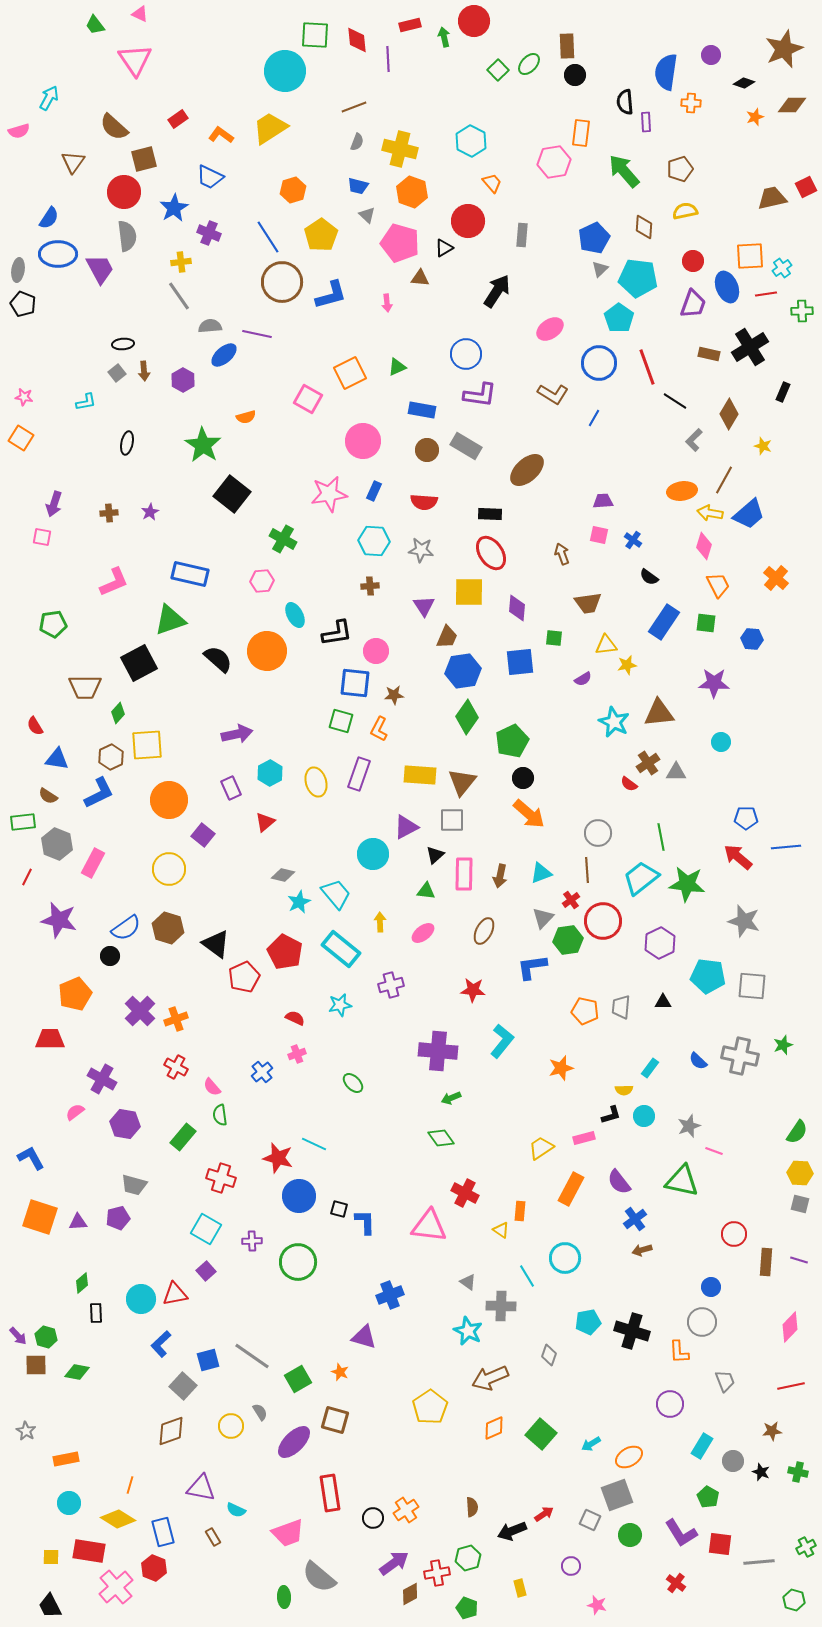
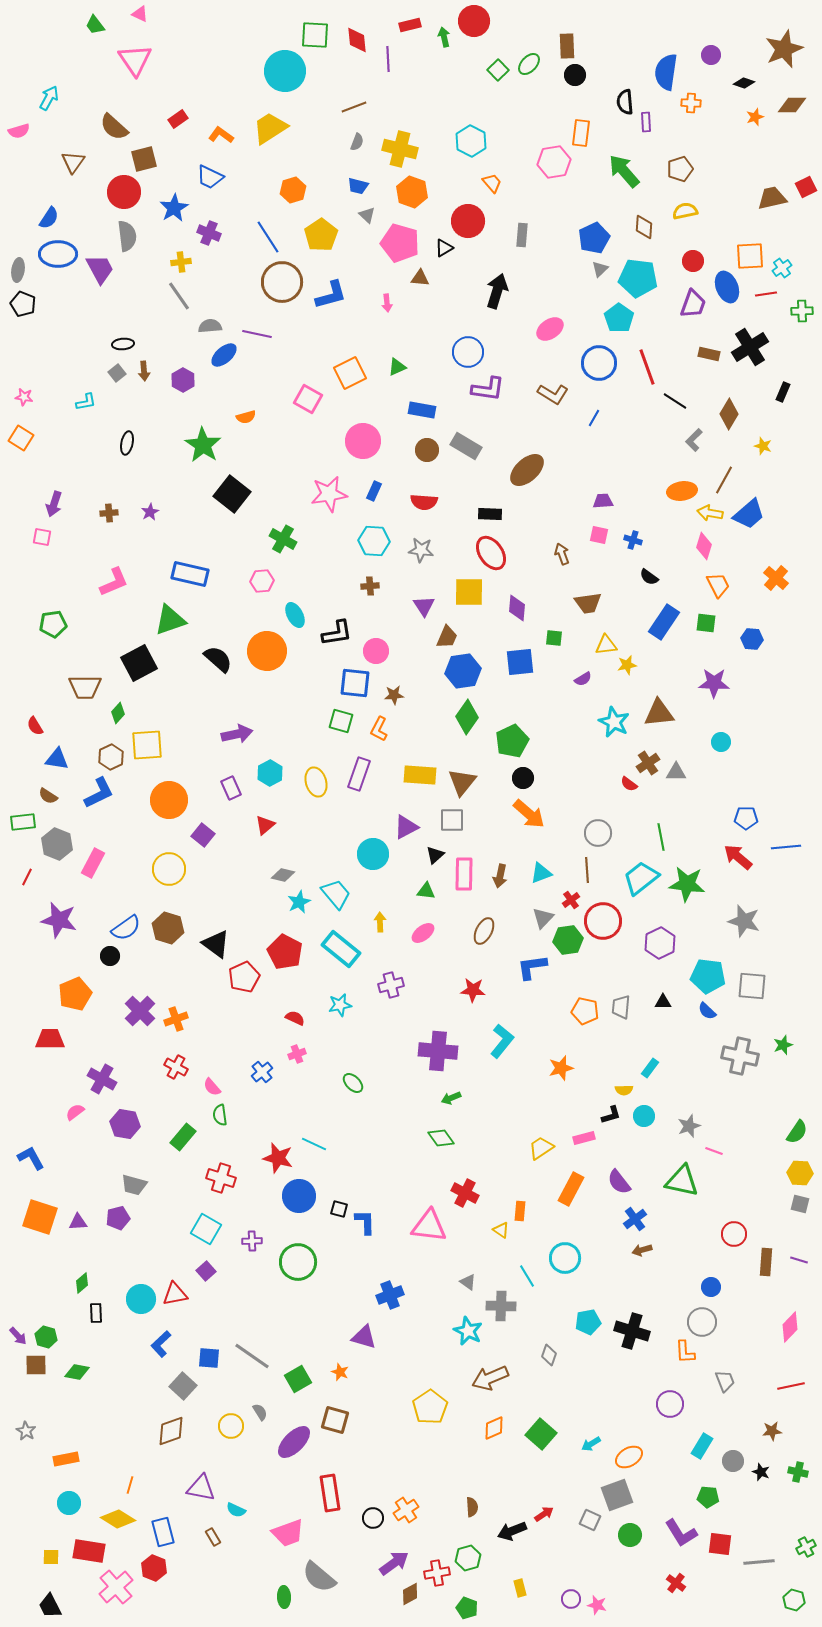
black arrow at (497, 291): rotated 16 degrees counterclockwise
blue circle at (466, 354): moved 2 px right, 2 px up
purple L-shape at (480, 395): moved 8 px right, 6 px up
blue cross at (633, 540): rotated 18 degrees counterclockwise
red triangle at (265, 822): moved 3 px down
blue semicircle at (698, 1061): moved 9 px right, 50 px up
orange L-shape at (679, 1352): moved 6 px right
blue square at (208, 1360): moved 1 px right, 2 px up; rotated 20 degrees clockwise
green pentagon at (708, 1497): rotated 25 degrees counterclockwise
purple circle at (571, 1566): moved 33 px down
